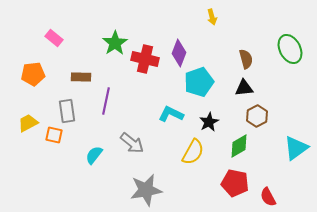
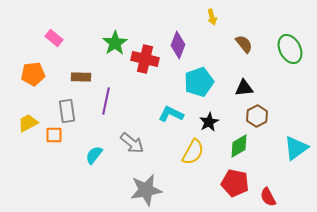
purple diamond: moved 1 px left, 8 px up
brown semicircle: moved 2 px left, 15 px up; rotated 24 degrees counterclockwise
orange square: rotated 12 degrees counterclockwise
